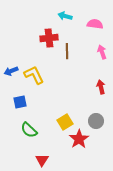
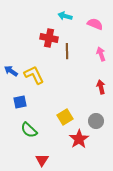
pink semicircle: rotated 14 degrees clockwise
red cross: rotated 18 degrees clockwise
pink arrow: moved 1 px left, 2 px down
blue arrow: rotated 56 degrees clockwise
yellow square: moved 5 px up
